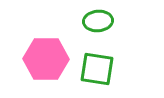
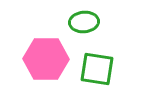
green ellipse: moved 14 px left, 1 px down
